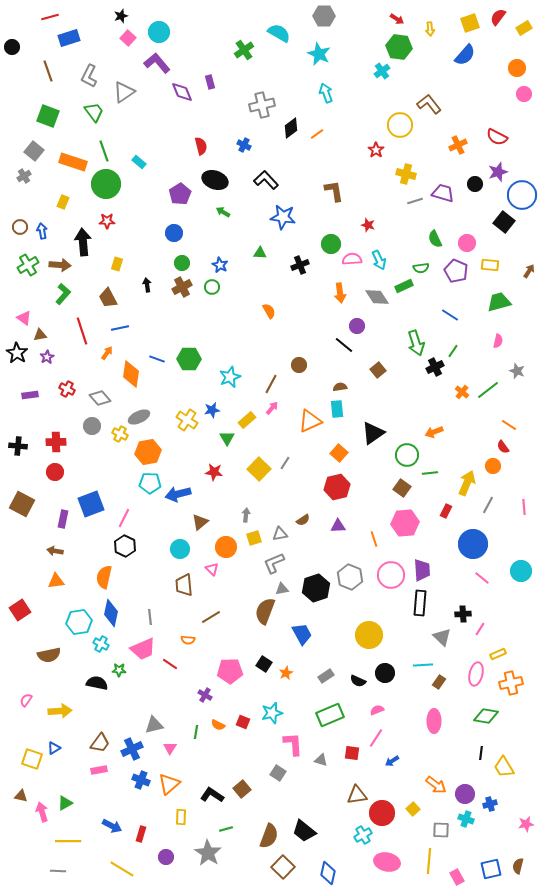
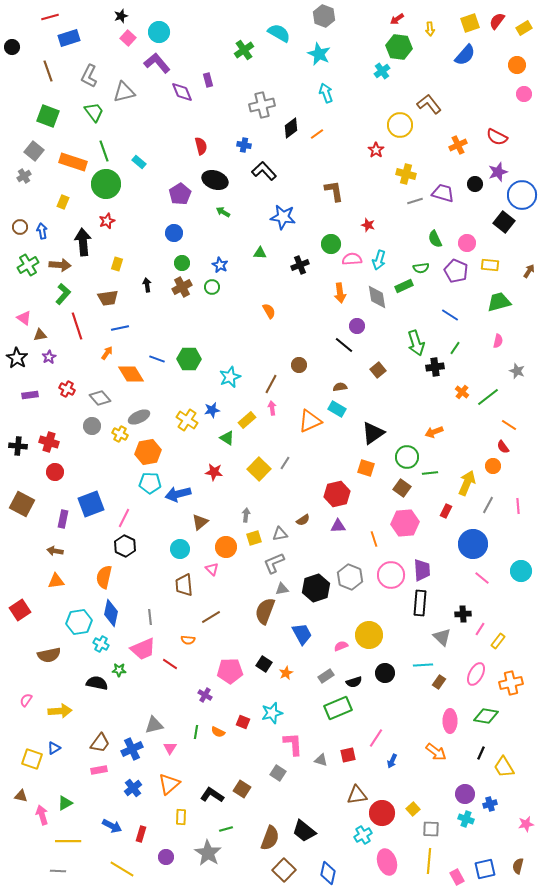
gray hexagon at (324, 16): rotated 20 degrees clockwise
red semicircle at (498, 17): moved 1 px left, 4 px down
red arrow at (397, 19): rotated 112 degrees clockwise
orange circle at (517, 68): moved 3 px up
purple rectangle at (210, 82): moved 2 px left, 2 px up
gray triangle at (124, 92): rotated 20 degrees clockwise
blue cross at (244, 145): rotated 16 degrees counterclockwise
black L-shape at (266, 180): moved 2 px left, 9 px up
red star at (107, 221): rotated 21 degrees counterclockwise
cyan arrow at (379, 260): rotated 42 degrees clockwise
gray diamond at (377, 297): rotated 25 degrees clockwise
brown trapezoid at (108, 298): rotated 70 degrees counterclockwise
red line at (82, 331): moved 5 px left, 5 px up
green line at (453, 351): moved 2 px right, 3 px up
black star at (17, 353): moved 5 px down
purple star at (47, 357): moved 2 px right
black cross at (435, 367): rotated 18 degrees clockwise
orange diamond at (131, 374): rotated 40 degrees counterclockwise
green line at (488, 390): moved 7 px down
pink arrow at (272, 408): rotated 48 degrees counterclockwise
cyan rectangle at (337, 409): rotated 54 degrees counterclockwise
green triangle at (227, 438): rotated 28 degrees counterclockwise
red cross at (56, 442): moved 7 px left; rotated 18 degrees clockwise
orange square at (339, 453): moved 27 px right, 15 px down; rotated 24 degrees counterclockwise
green circle at (407, 455): moved 2 px down
red hexagon at (337, 487): moved 7 px down
pink line at (524, 507): moved 6 px left, 1 px up
yellow rectangle at (498, 654): moved 13 px up; rotated 28 degrees counterclockwise
pink ellipse at (476, 674): rotated 15 degrees clockwise
black semicircle at (358, 681): moved 4 px left, 1 px down; rotated 42 degrees counterclockwise
pink semicircle at (377, 710): moved 36 px left, 64 px up
green rectangle at (330, 715): moved 8 px right, 7 px up
pink ellipse at (434, 721): moved 16 px right
orange semicircle at (218, 725): moved 7 px down
red square at (352, 753): moved 4 px left, 2 px down; rotated 21 degrees counterclockwise
black line at (481, 753): rotated 16 degrees clockwise
blue arrow at (392, 761): rotated 32 degrees counterclockwise
blue cross at (141, 780): moved 8 px left, 8 px down; rotated 30 degrees clockwise
orange arrow at (436, 785): moved 33 px up
brown square at (242, 789): rotated 18 degrees counterclockwise
pink arrow at (42, 812): moved 3 px down
gray square at (441, 830): moved 10 px left, 1 px up
brown semicircle at (269, 836): moved 1 px right, 2 px down
pink ellipse at (387, 862): rotated 60 degrees clockwise
brown square at (283, 867): moved 1 px right, 3 px down
blue square at (491, 869): moved 6 px left
